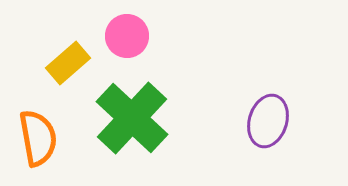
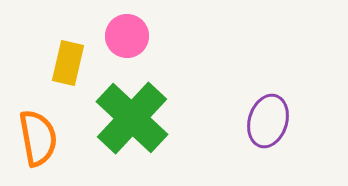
yellow rectangle: rotated 36 degrees counterclockwise
